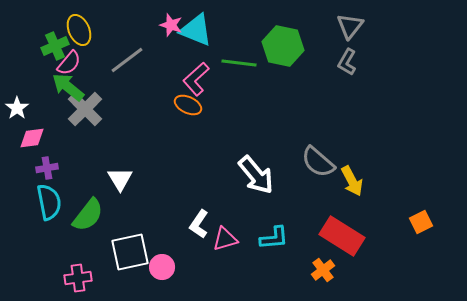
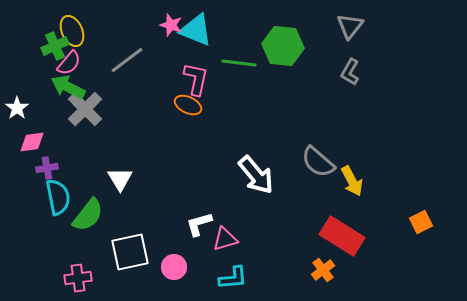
yellow ellipse: moved 7 px left, 1 px down
green hexagon: rotated 6 degrees counterclockwise
gray L-shape: moved 3 px right, 10 px down
pink L-shape: rotated 144 degrees clockwise
green arrow: rotated 12 degrees counterclockwise
pink diamond: moved 4 px down
cyan semicircle: moved 9 px right, 5 px up
white L-shape: rotated 40 degrees clockwise
cyan L-shape: moved 41 px left, 40 px down
pink circle: moved 12 px right
